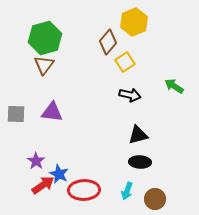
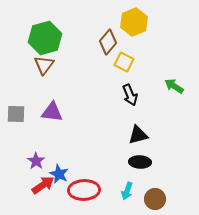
yellow square: moved 1 px left; rotated 30 degrees counterclockwise
black arrow: rotated 55 degrees clockwise
